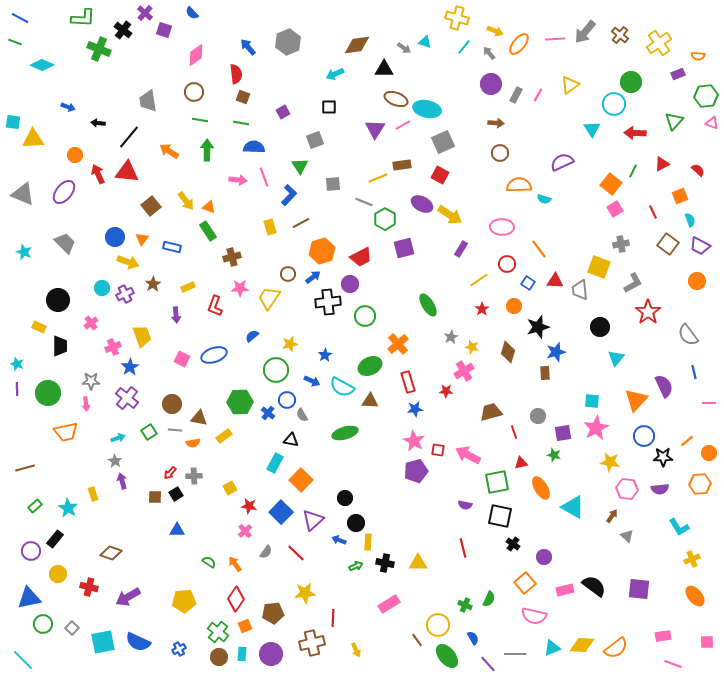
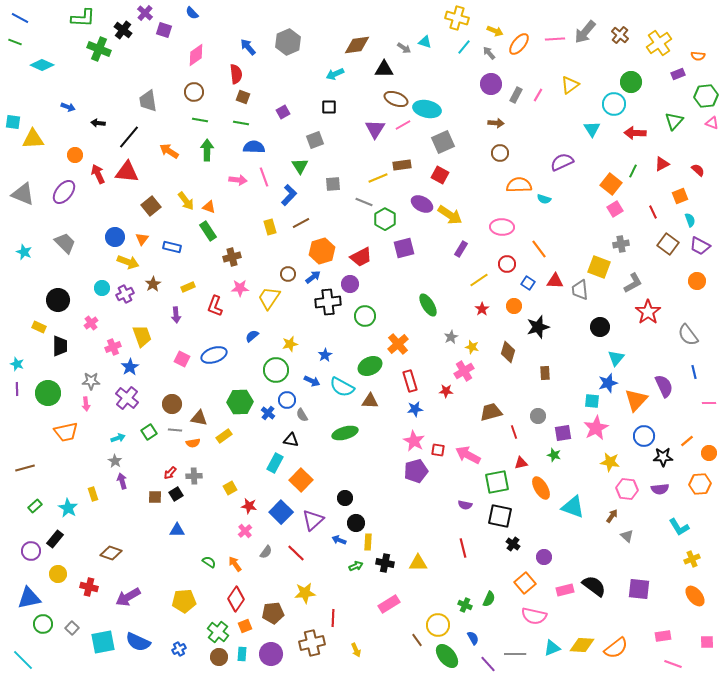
blue star at (556, 352): moved 52 px right, 31 px down
red rectangle at (408, 382): moved 2 px right, 1 px up
cyan triangle at (573, 507): rotated 10 degrees counterclockwise
